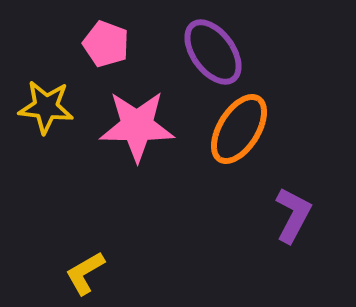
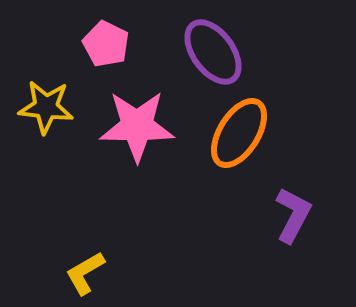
pink pentagon: rotated 6 degrees clockwise
orange ellipse: moved 4 px down
